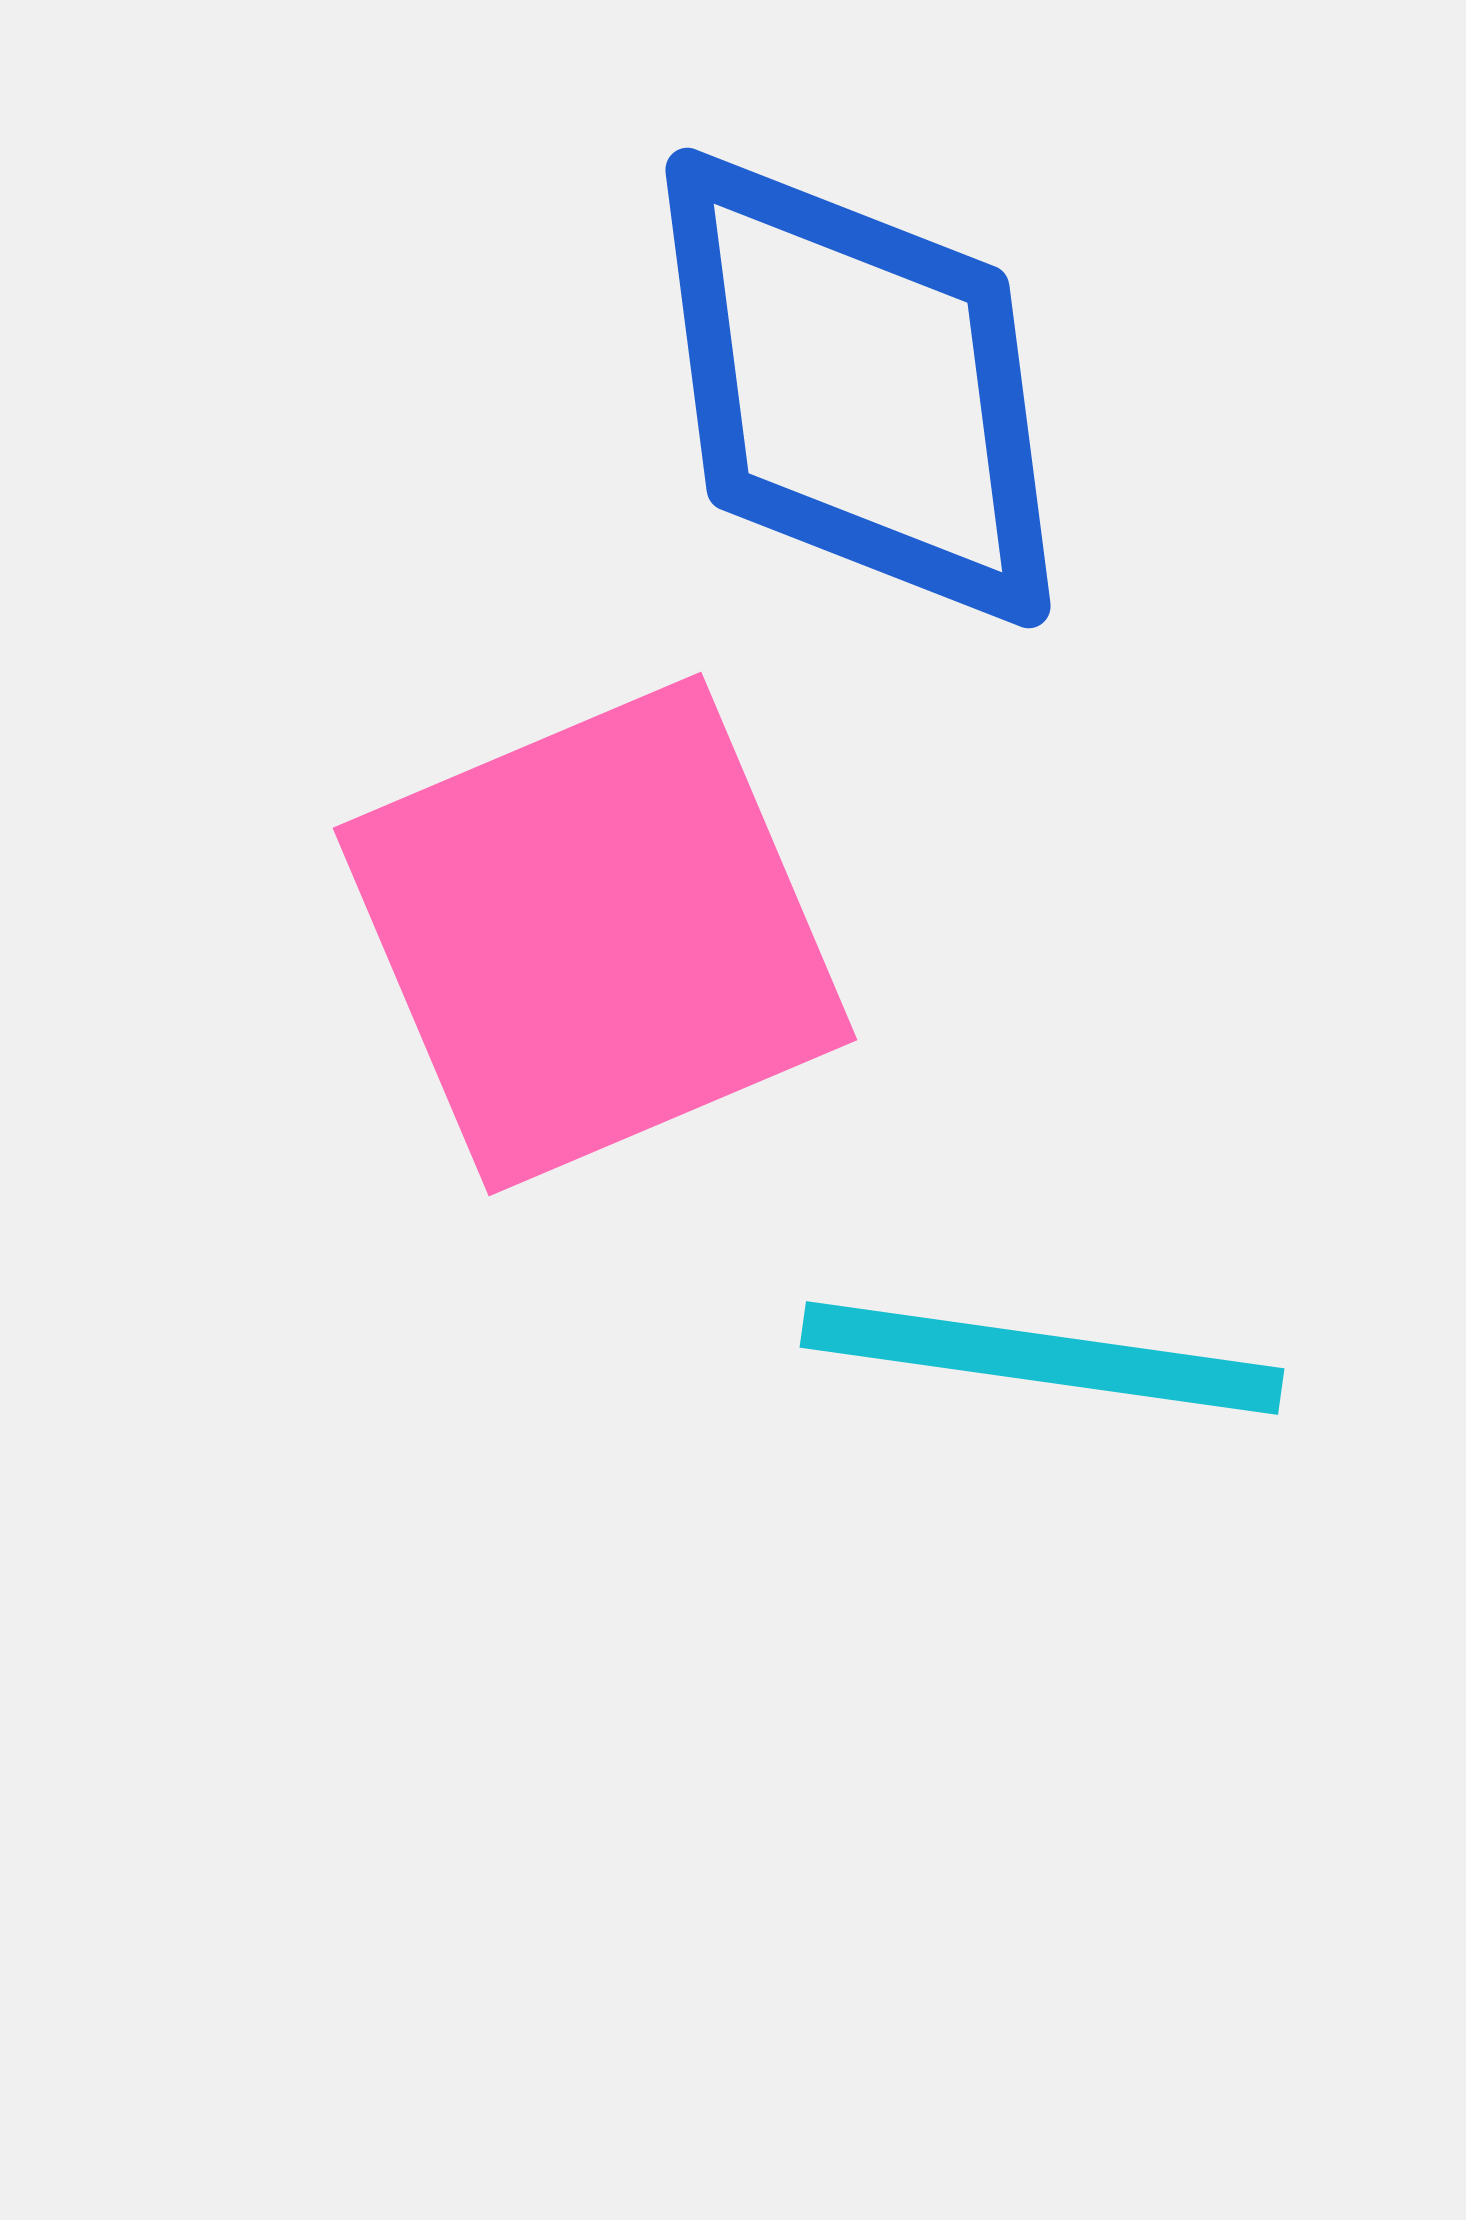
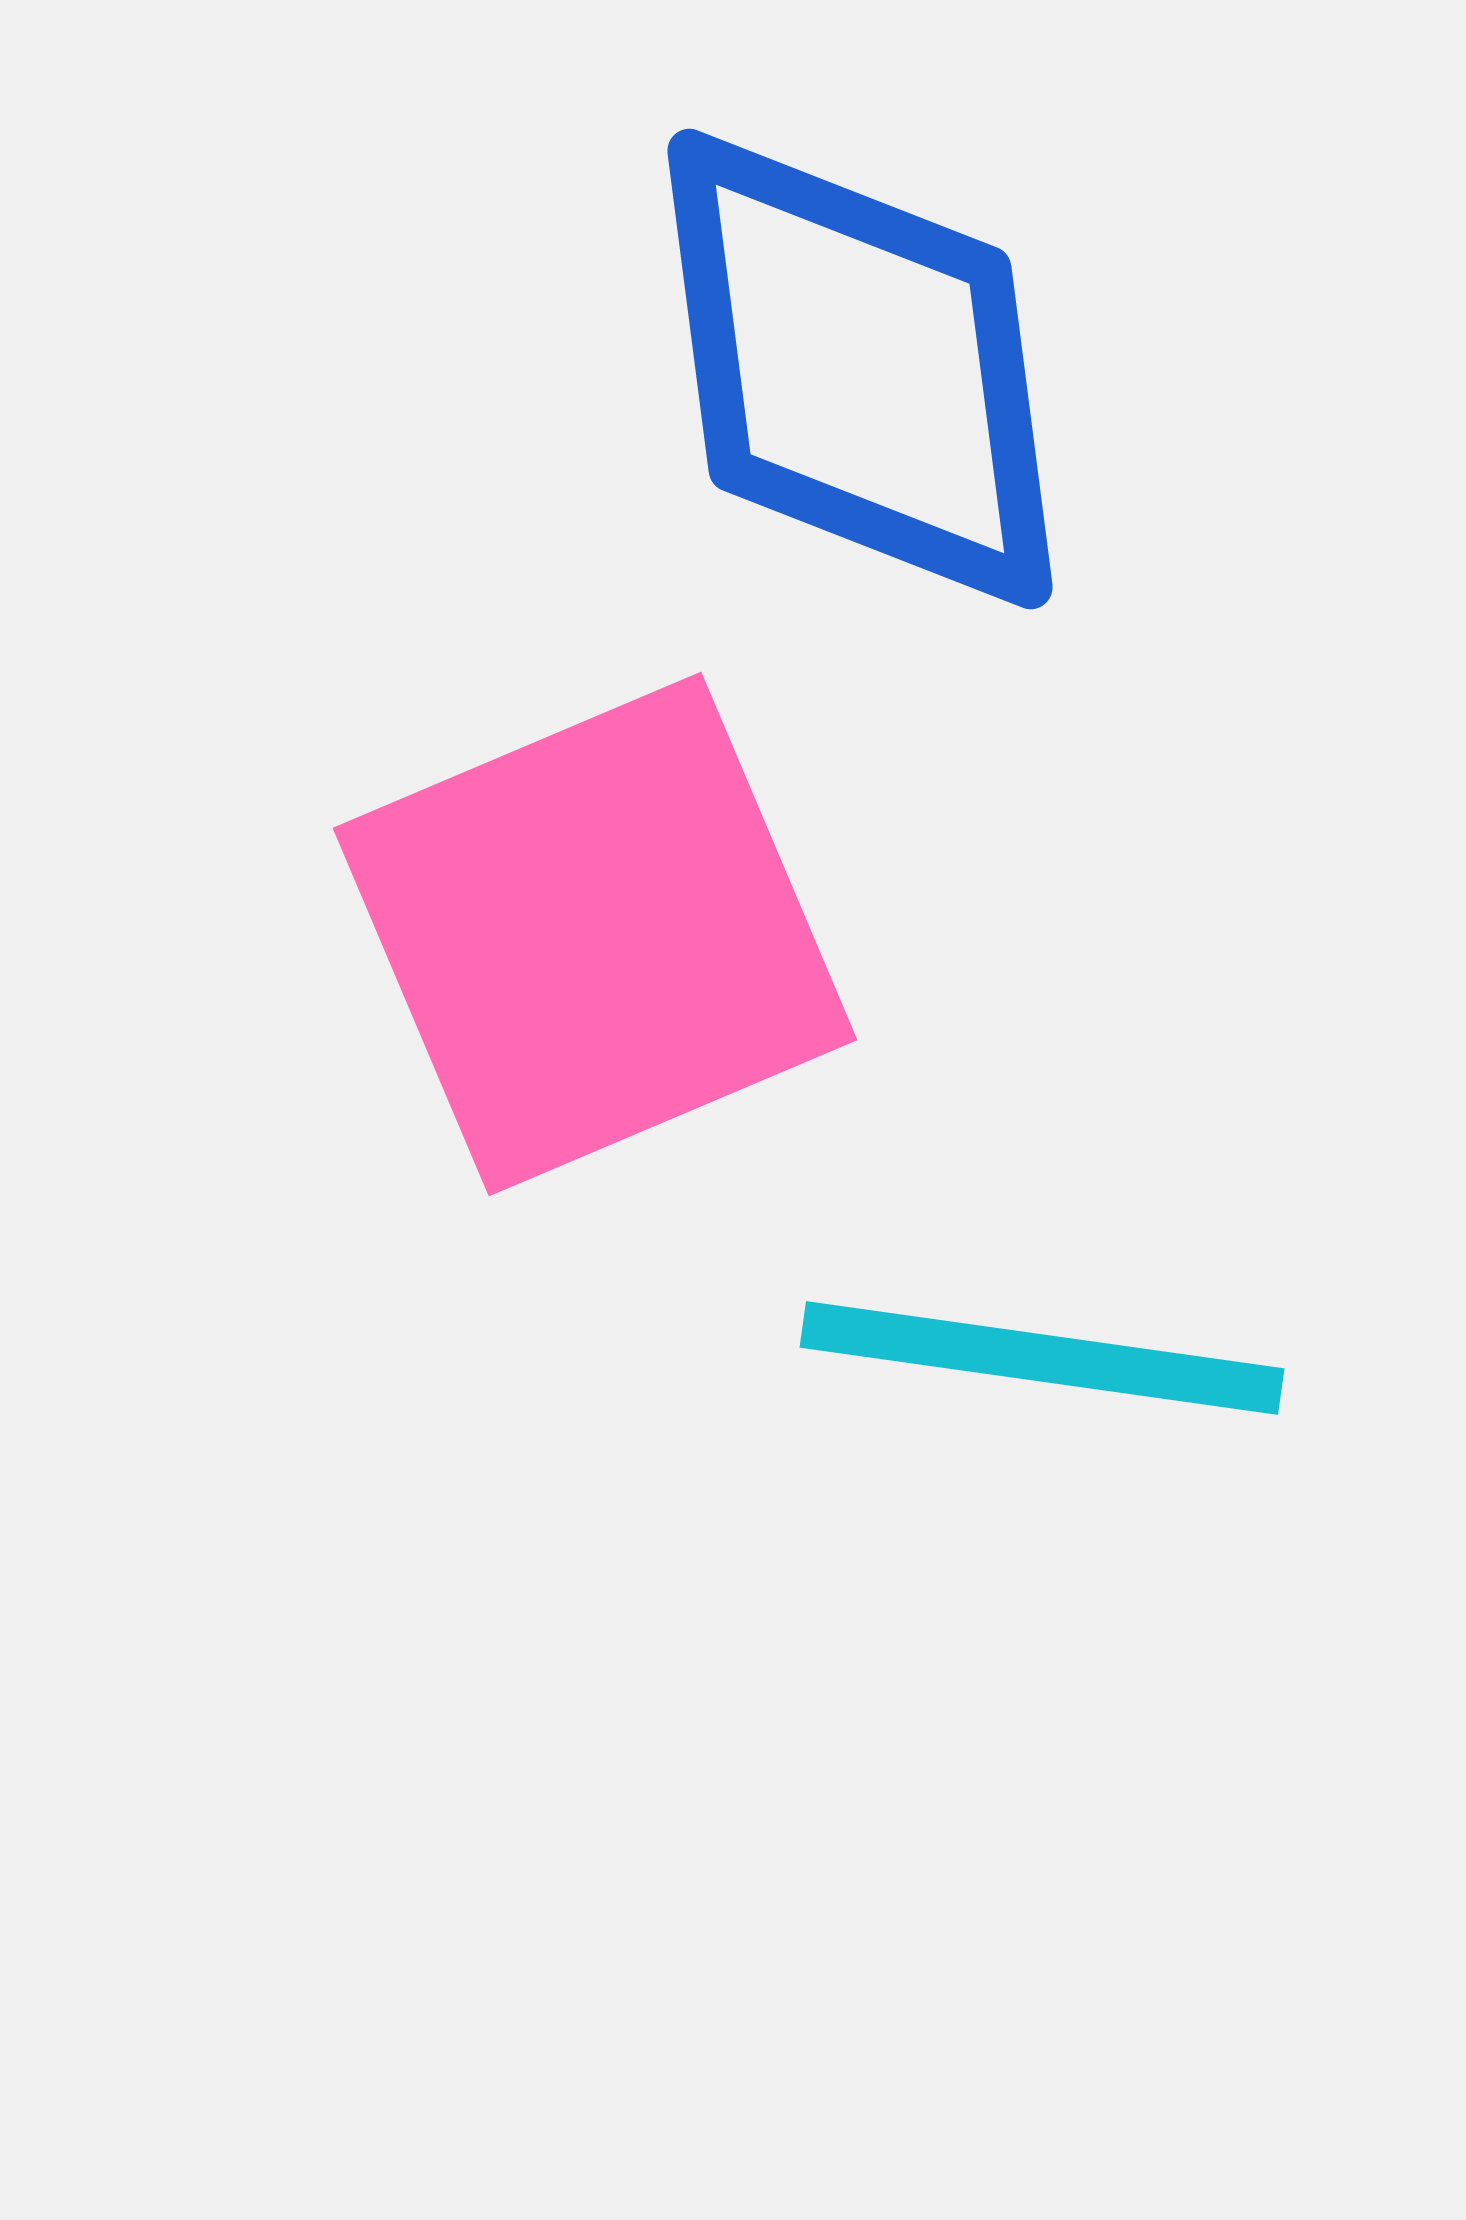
blue diamond: moved 2 px right, 19 px up
